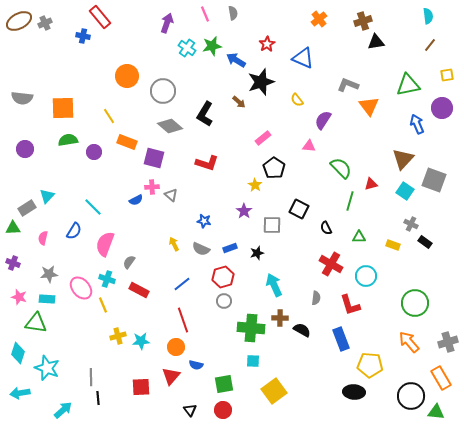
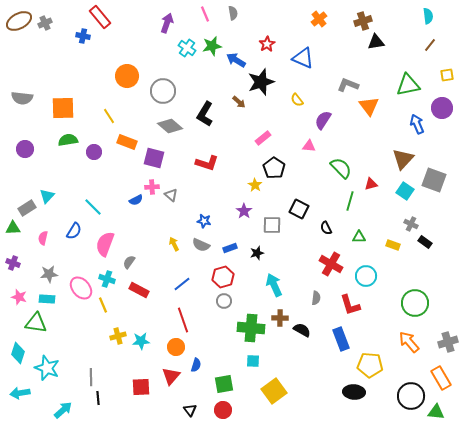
gray semicircle at (201, 249): moved 4 px up
blue semicircle at (196, 365): rotated 88 degrees counterclockwise
